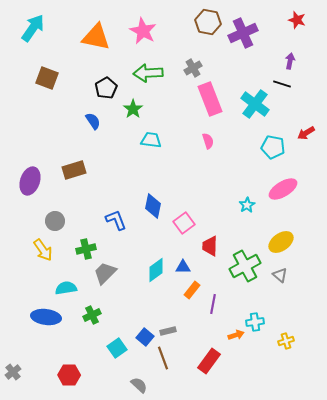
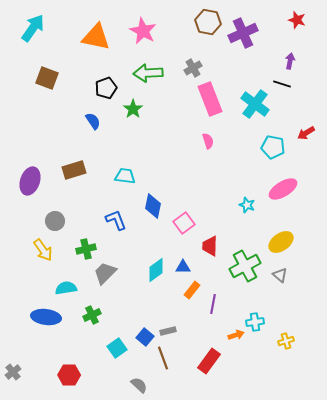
black pentagon at (106, 88): rotated 10 degrees clockwise
cyan trapezoid at (151, 140): moved 26 px left, 36 px down
cyan star at (247, 205): rotated 21 degrees counterclockwise
